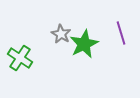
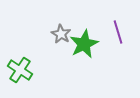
purple line: moved 3 px left, 1 px up
green cross: moved 12 px down
